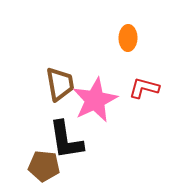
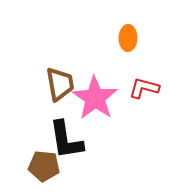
pink star: moved 2 px up; rotated 12 degrees counterclockwise
